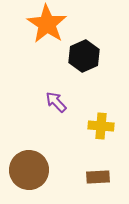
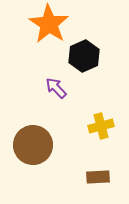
orange star: moved 2 px right
purple arrow: moved 14 px up
yellow cross: rotated 20 degrees counterclockwise
brown circle: moved 4 px right, 25 px up
